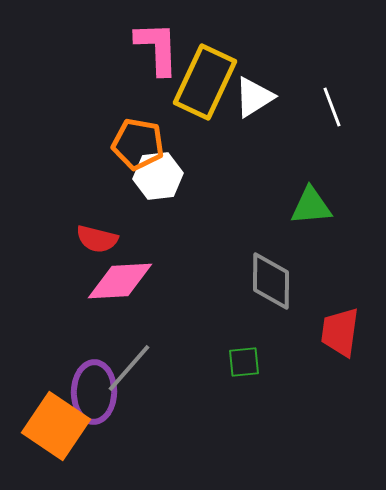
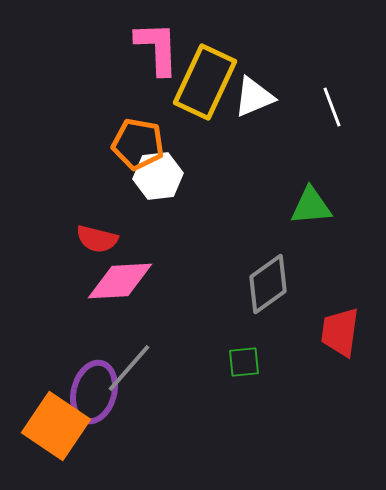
white triangle: rotated 9 degrees clockwise
gray diamond: moved 3 px left, 3 px down; rotated 54 degrees clockwise
purple ellipse: rotated 14 degrees clockwise
